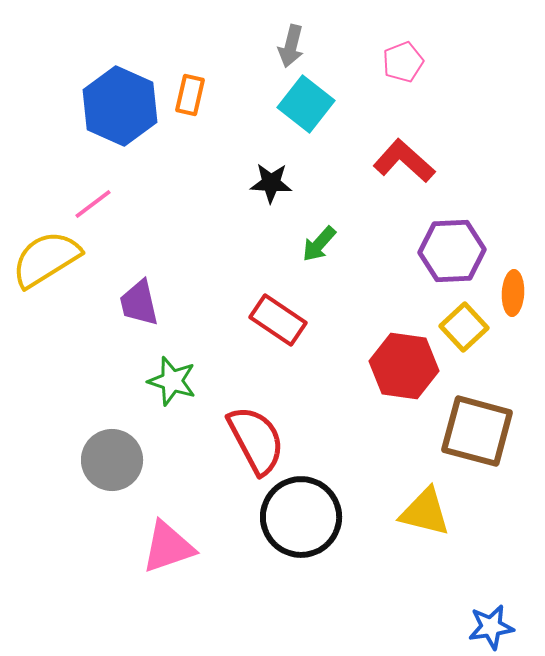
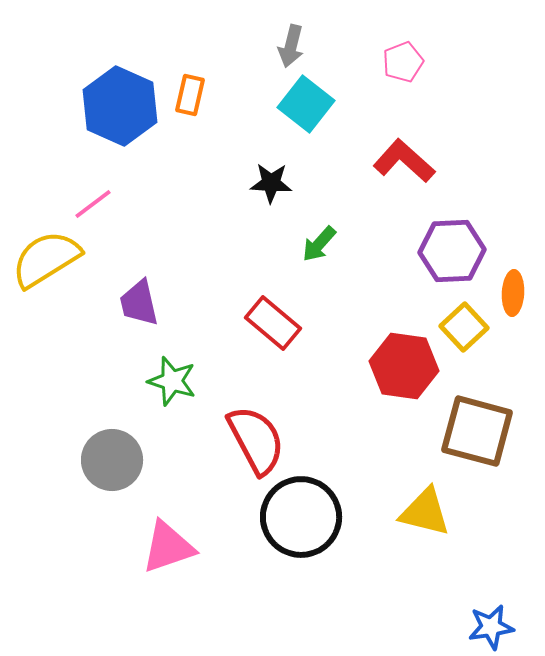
red rectangle: moved 5 px left, 3 px down; rotated 6 degrees clockwise
